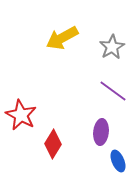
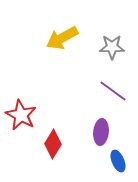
gray star: rotated 30 degrees clockwise
